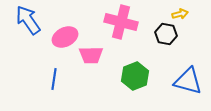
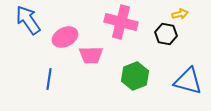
blue line: moved 5 px left
